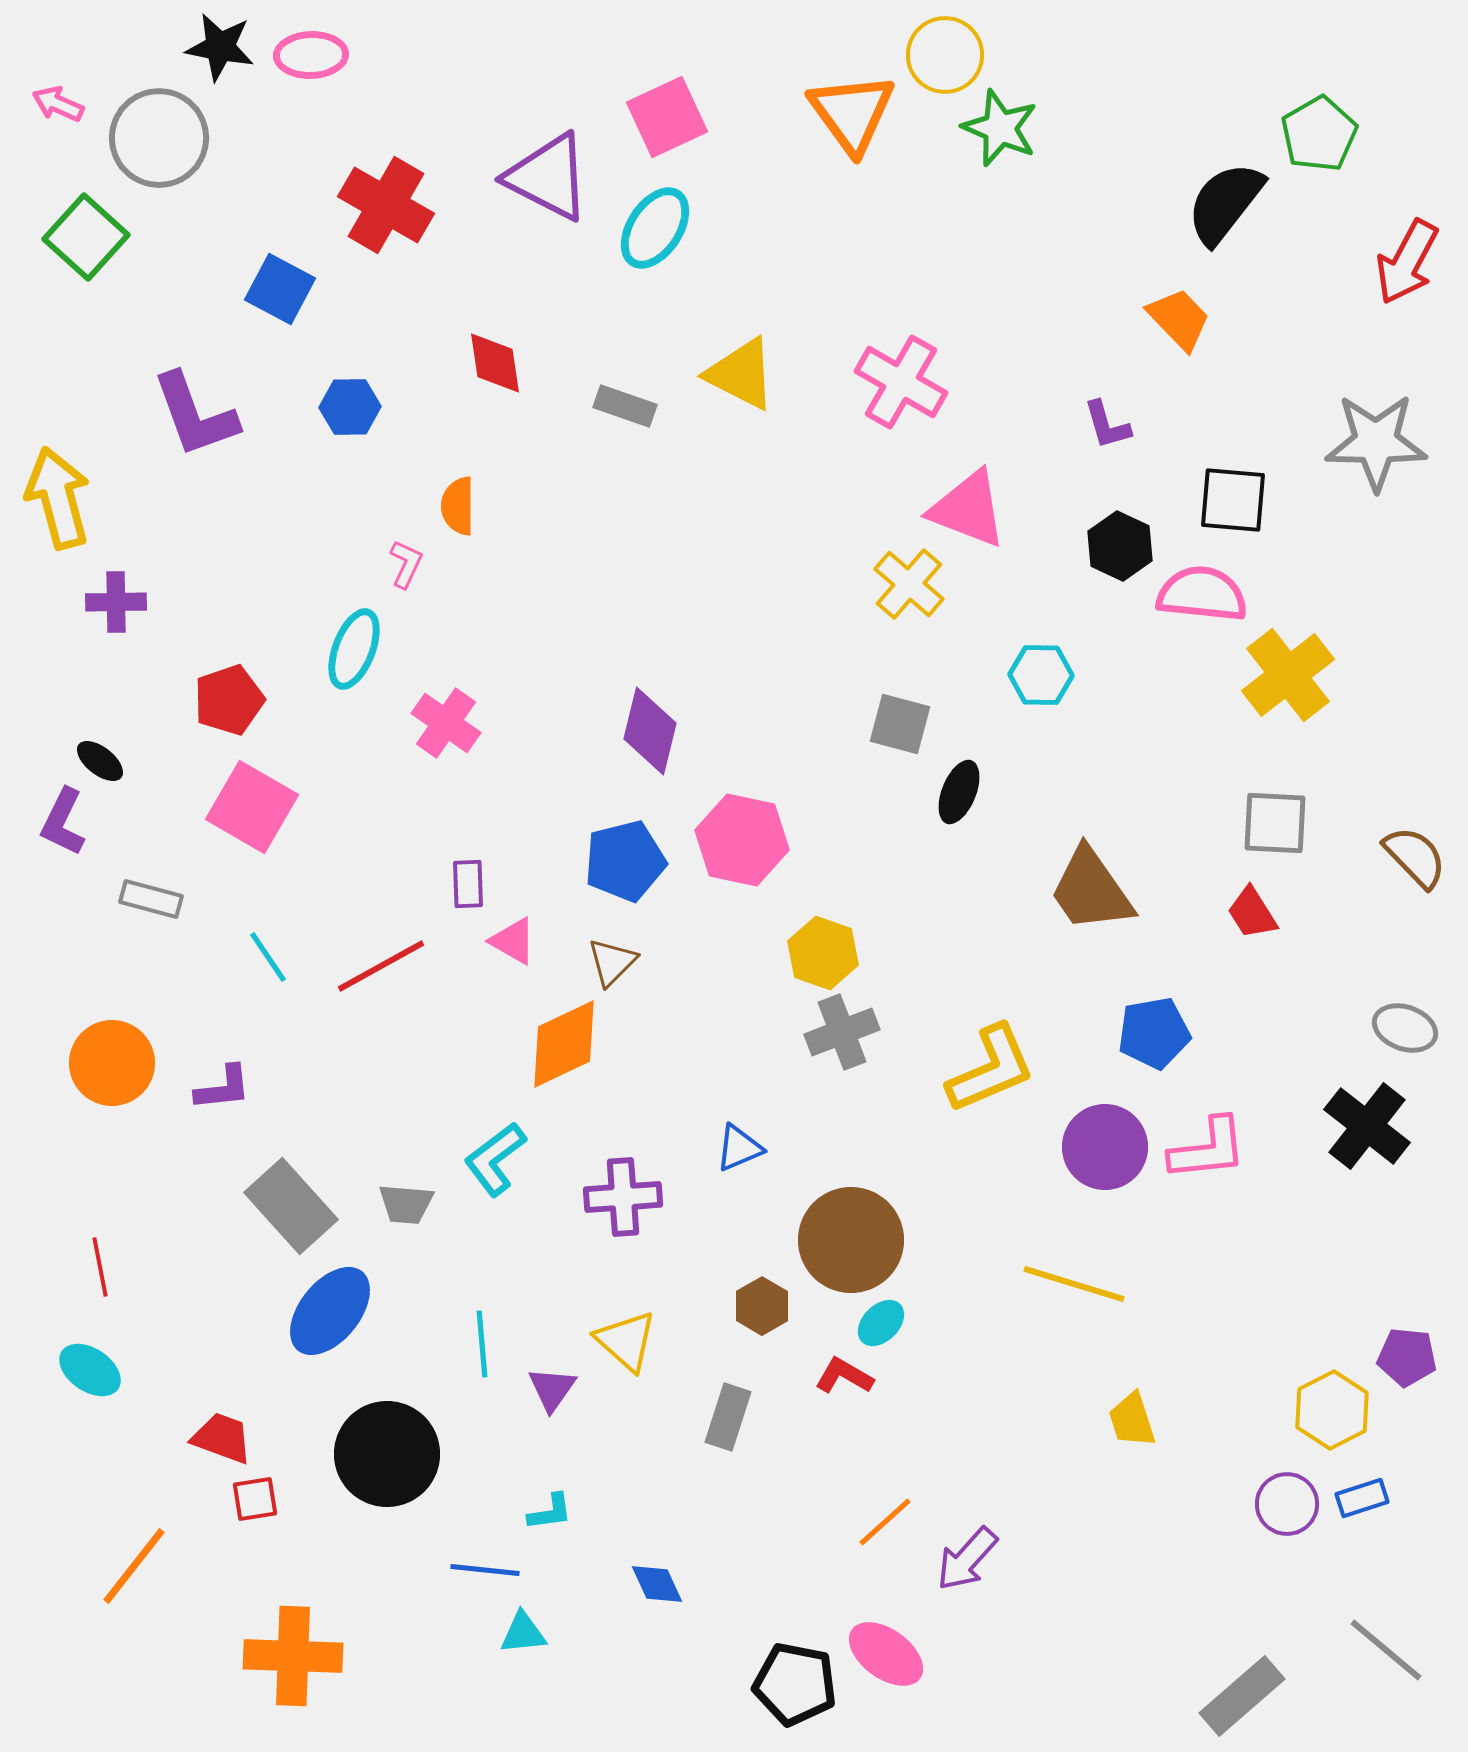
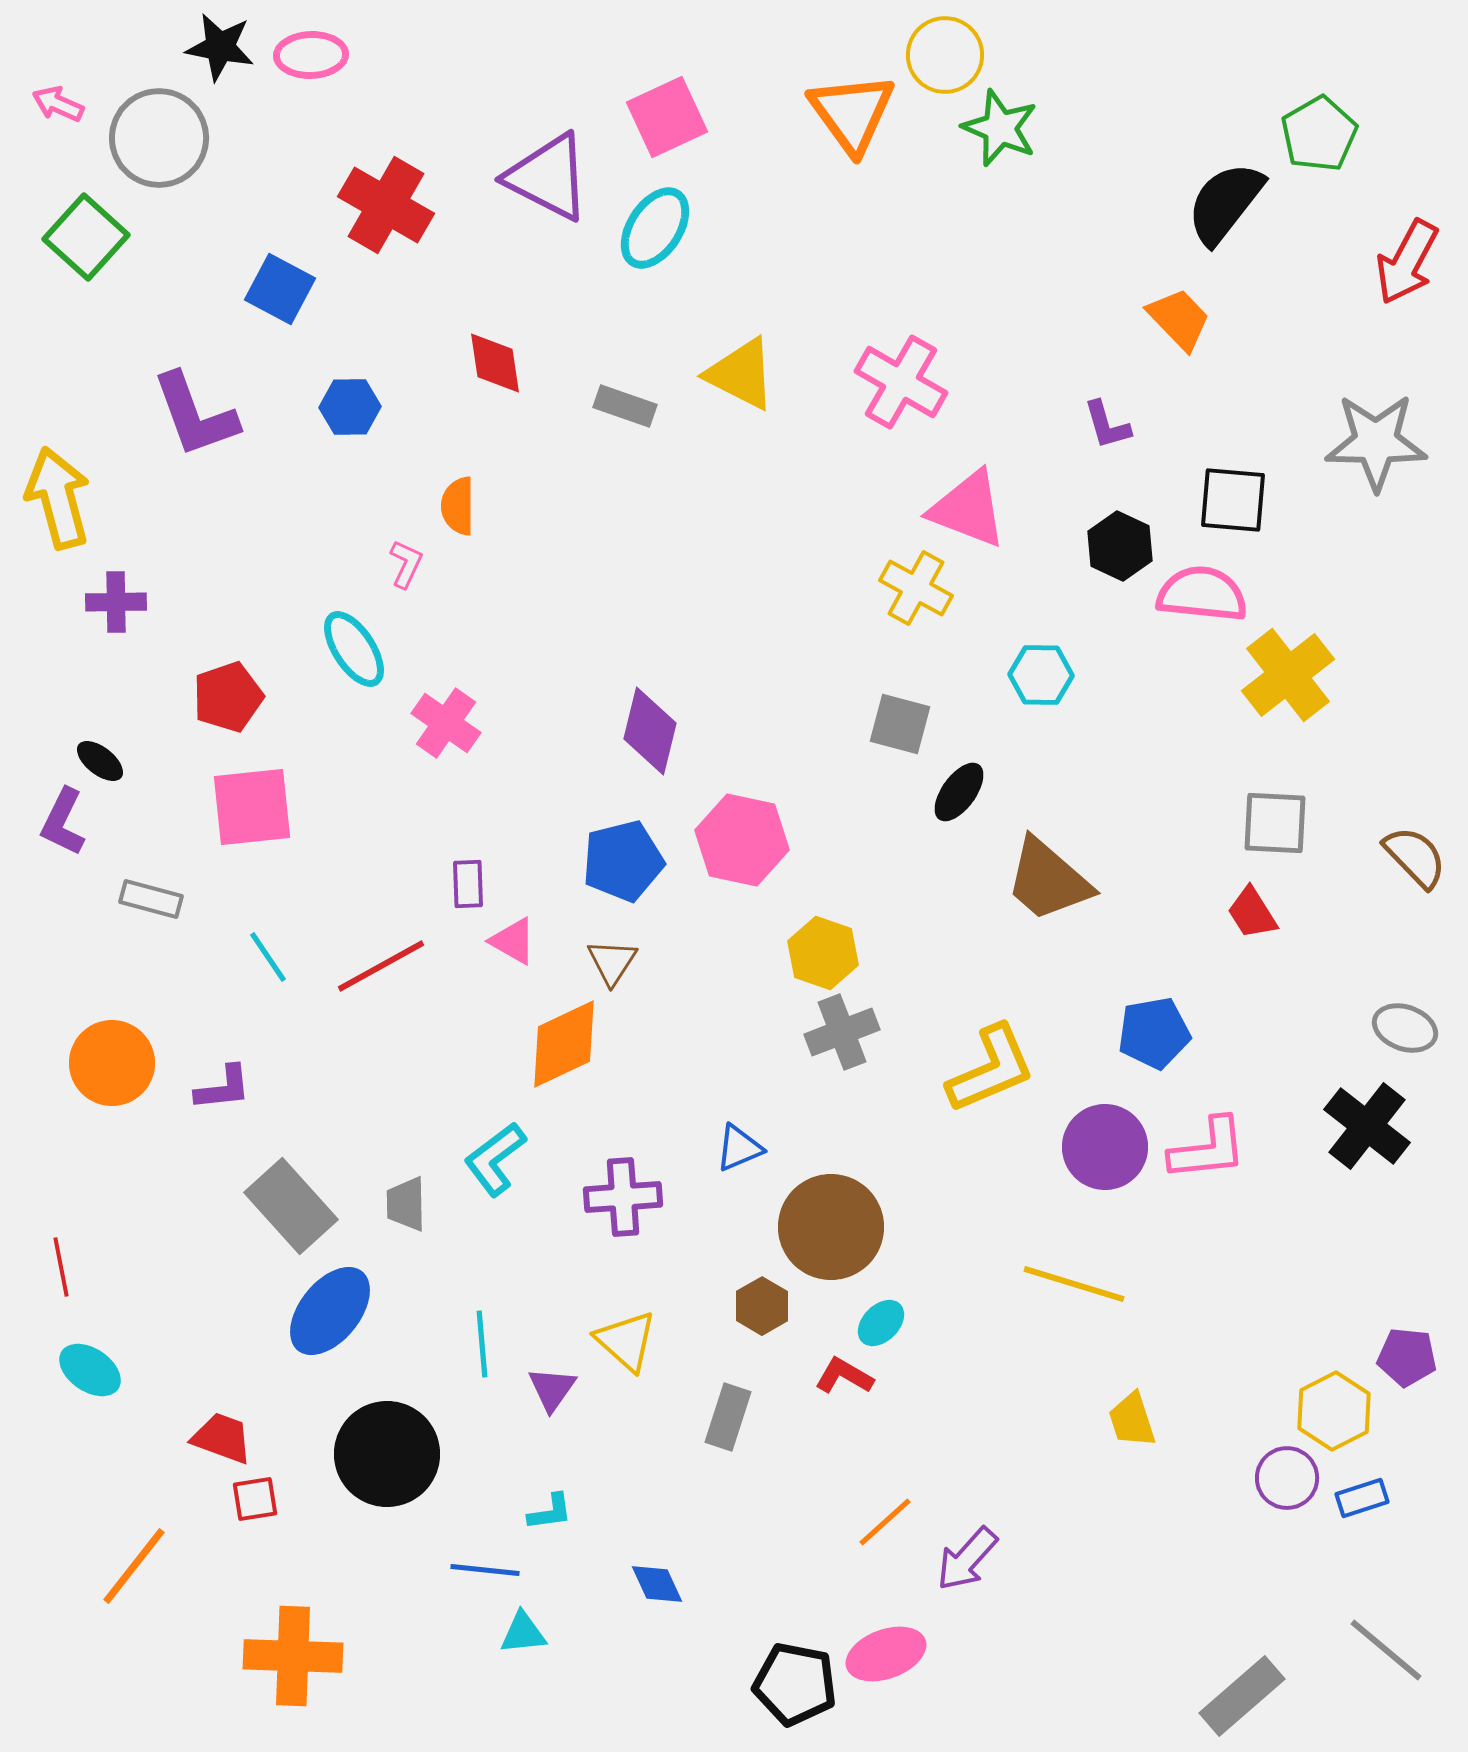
yellow cross at (909, 584): moved 7 px right, 4 px down; rotated 12 degrees counterclockwise
cyan ellipse at (354, 649): rotated 54 degrees counterclockwise
red pentagon at (229, 700): moved 1 px left, 3 px up
black ellipse at (959, 792): rotated 14 degrees clockwise
pink square at (252, 807): rotated 36 degrees counterclockwise
blue pentagon at (625, 861): moved 2 px left
brown trapezoid at (1091, 890): moved 43 px left, 10 px up; rotated 14 degrees counterclockwise
brown triangle at (612, 962): rotated 12 degrees counterclockwise
gray trapezoid at (406, 1204): rotated 84 degrees clockwise
brown circle at (851, 1240): moved 20 px left, 13 px up
red line at (100, 1267): moved 39 px left
yellow hexagon at (1332, 1410): moved 2 px right, 1 px down
purple circle at (1287, 1504): moved 26 px up
pink ellipse at (886, 1654): rotated 56 degrees counterclockwise
